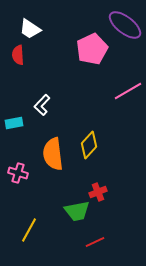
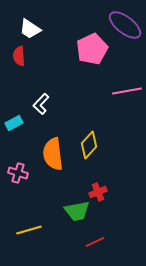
red semicircle: moved 1 px right, 1 px down
pink line: moved 1 px left; rotated 20 degrees clockwise
white L-shape: moved 1 px left, 1 px up
cyan rectangle: rotated 18 degrees counterclockwise
yellow line: rotated 45 degrees clockwise
